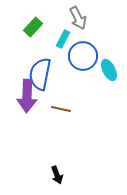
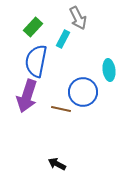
blue circle: moved 36 px down
cyan ellipse: rotated 20 degrees clockwise
blue semicircle: moved 4 px left, 13 px up
purple arrow: rotated 16 degrees clockwise
black arrow: moved 11 px up; rotated 138 degrees clockwise
